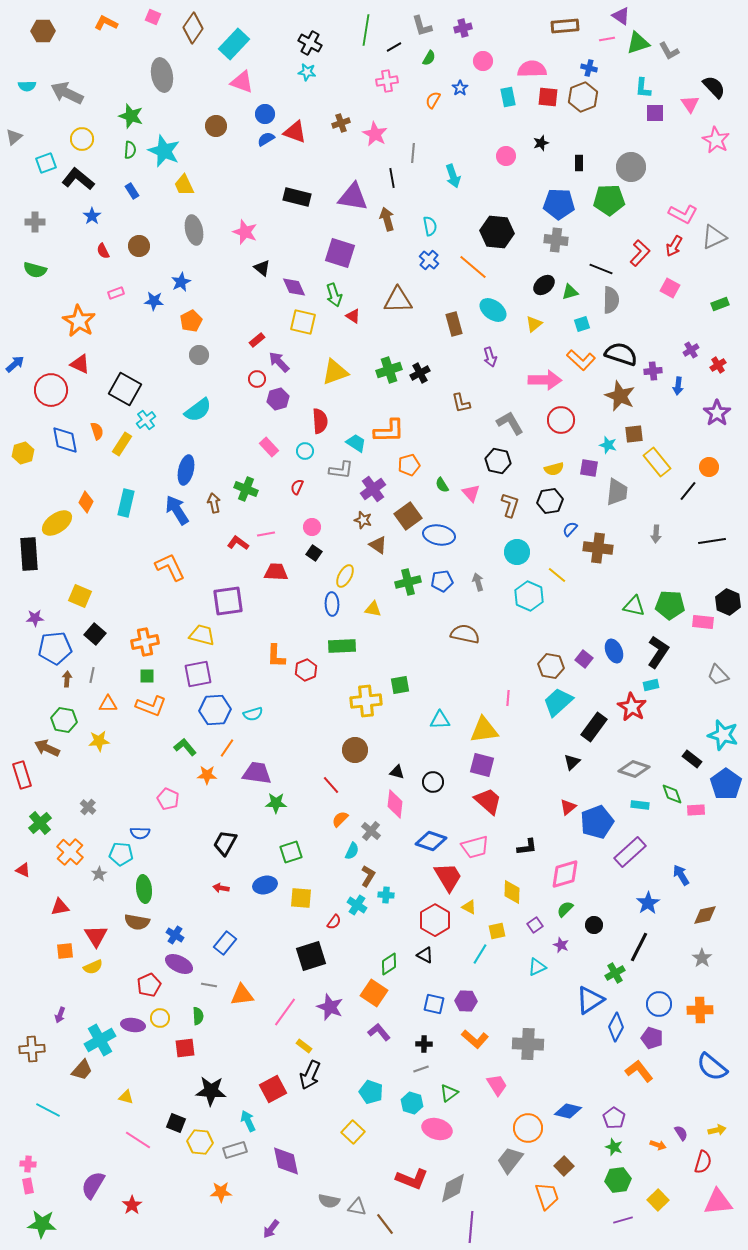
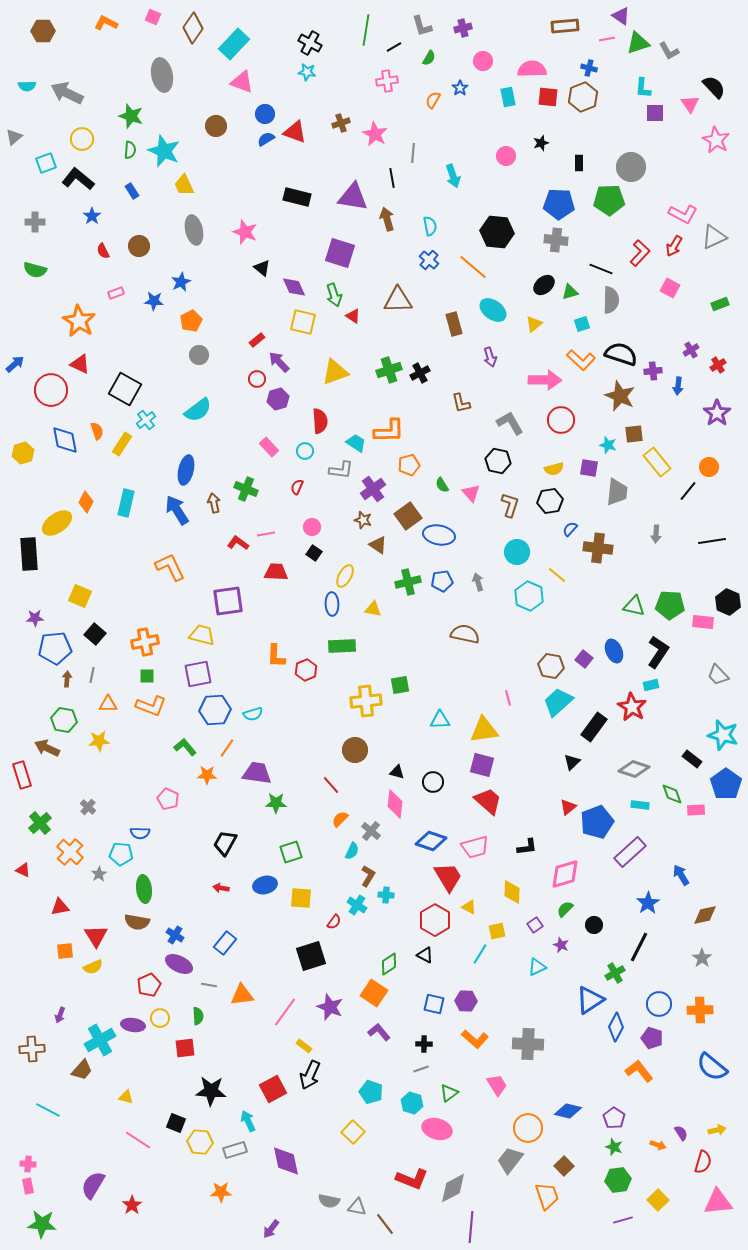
pink line at (508, 698): rotated 21 degrees counterclockwise
